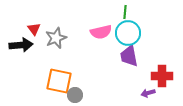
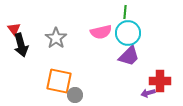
red triangle: moved 20 px left
gray star: rotated 15 degrees counterclockwise
black arrow: rotated 80 degrees clockwise
purple trapezoid: rotated 125 degrees counterclockwise
red cross: moved 2 px left, 5 px down
